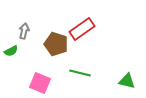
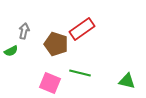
pink square: moved 10 px right
